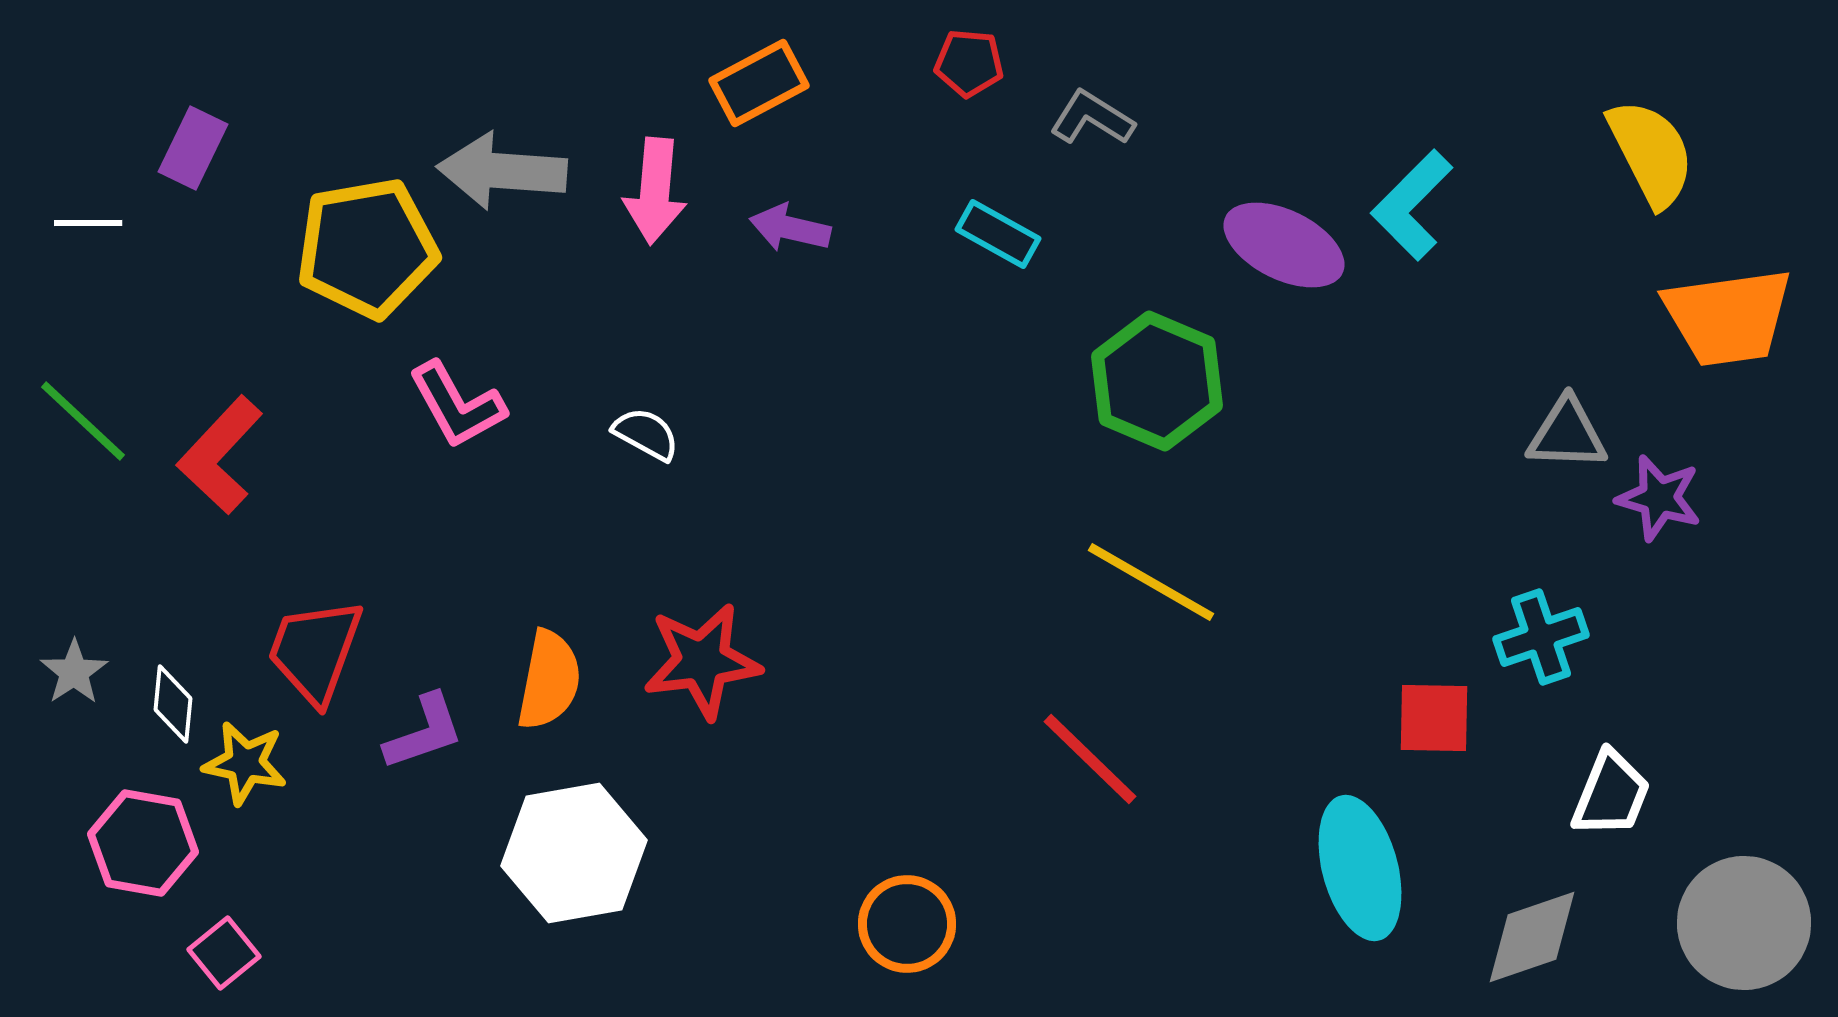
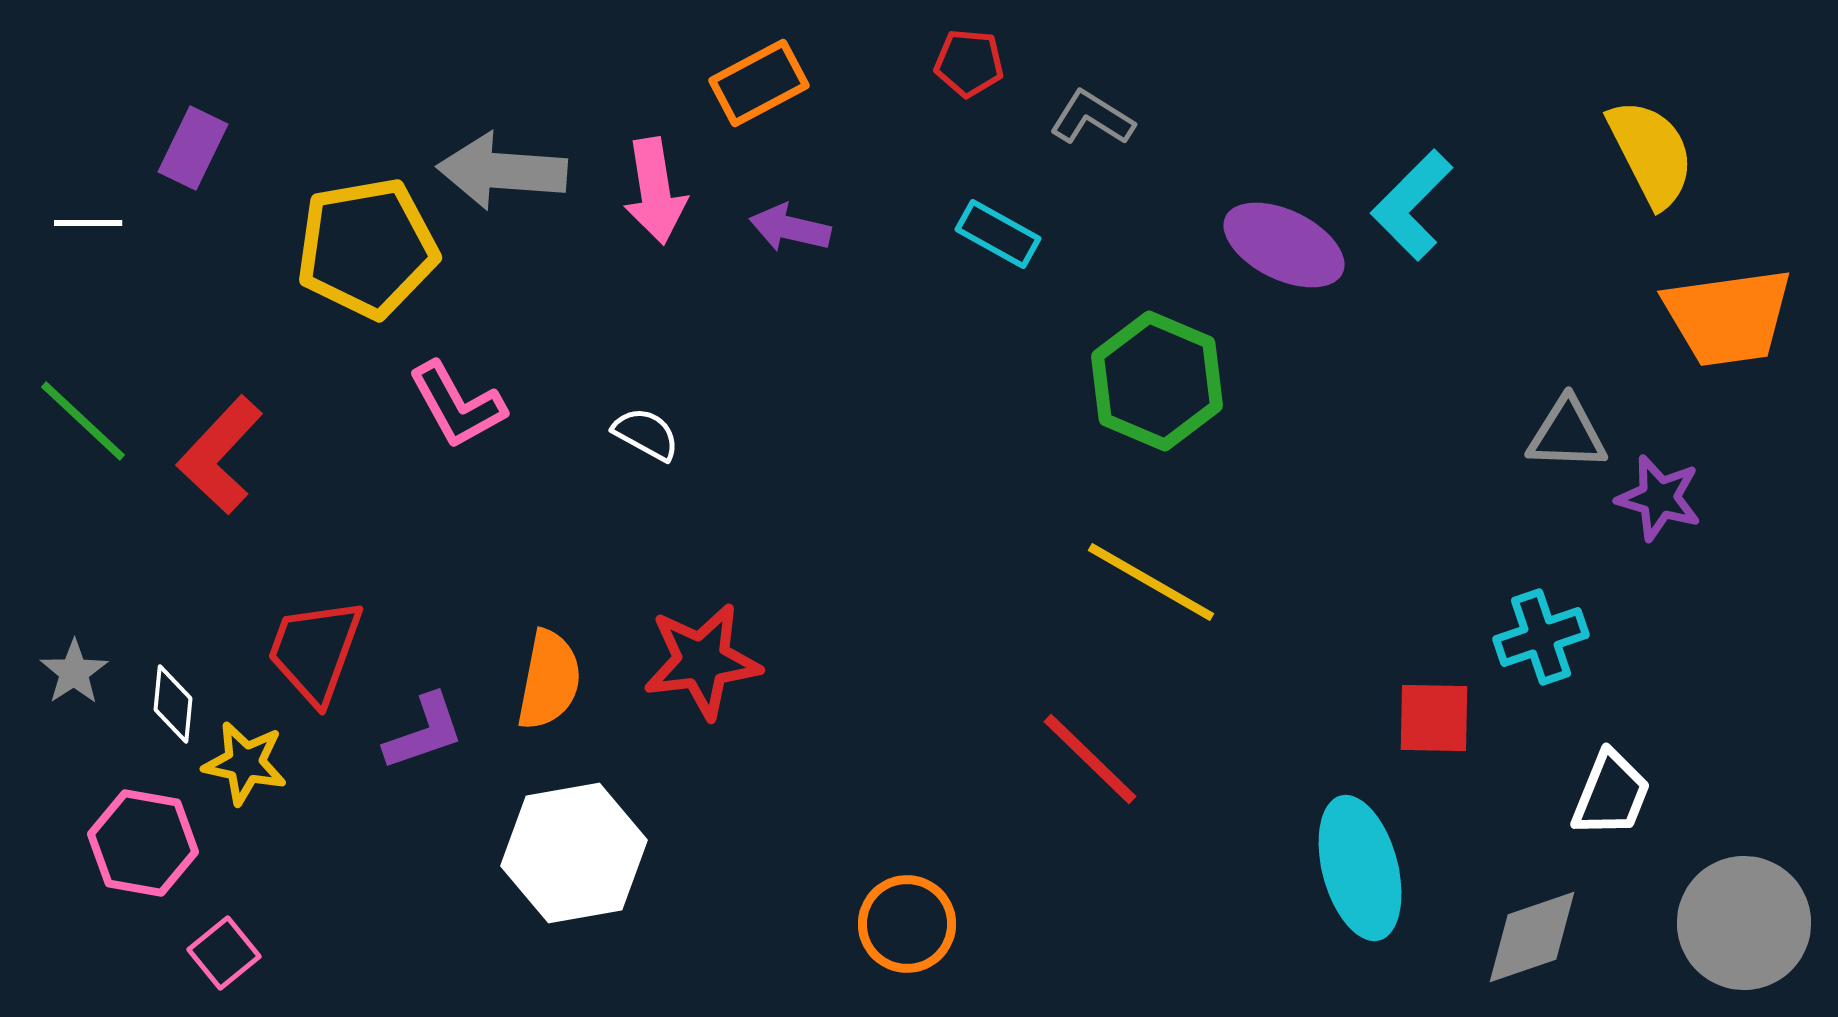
pink arrow: rotated 14 degrees counterclockwise
